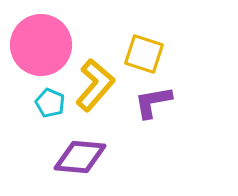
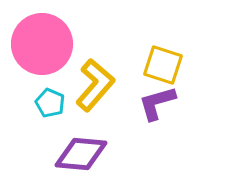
pink circle: moved 1 px right, 1 px up
yellow square: moved 19 px right, 11 px down
purple L-shape: moved 4 px right, 1 px down; rotated 6 degrees counterclockwise
purple diamond: moved 1 px right, 3 px up
